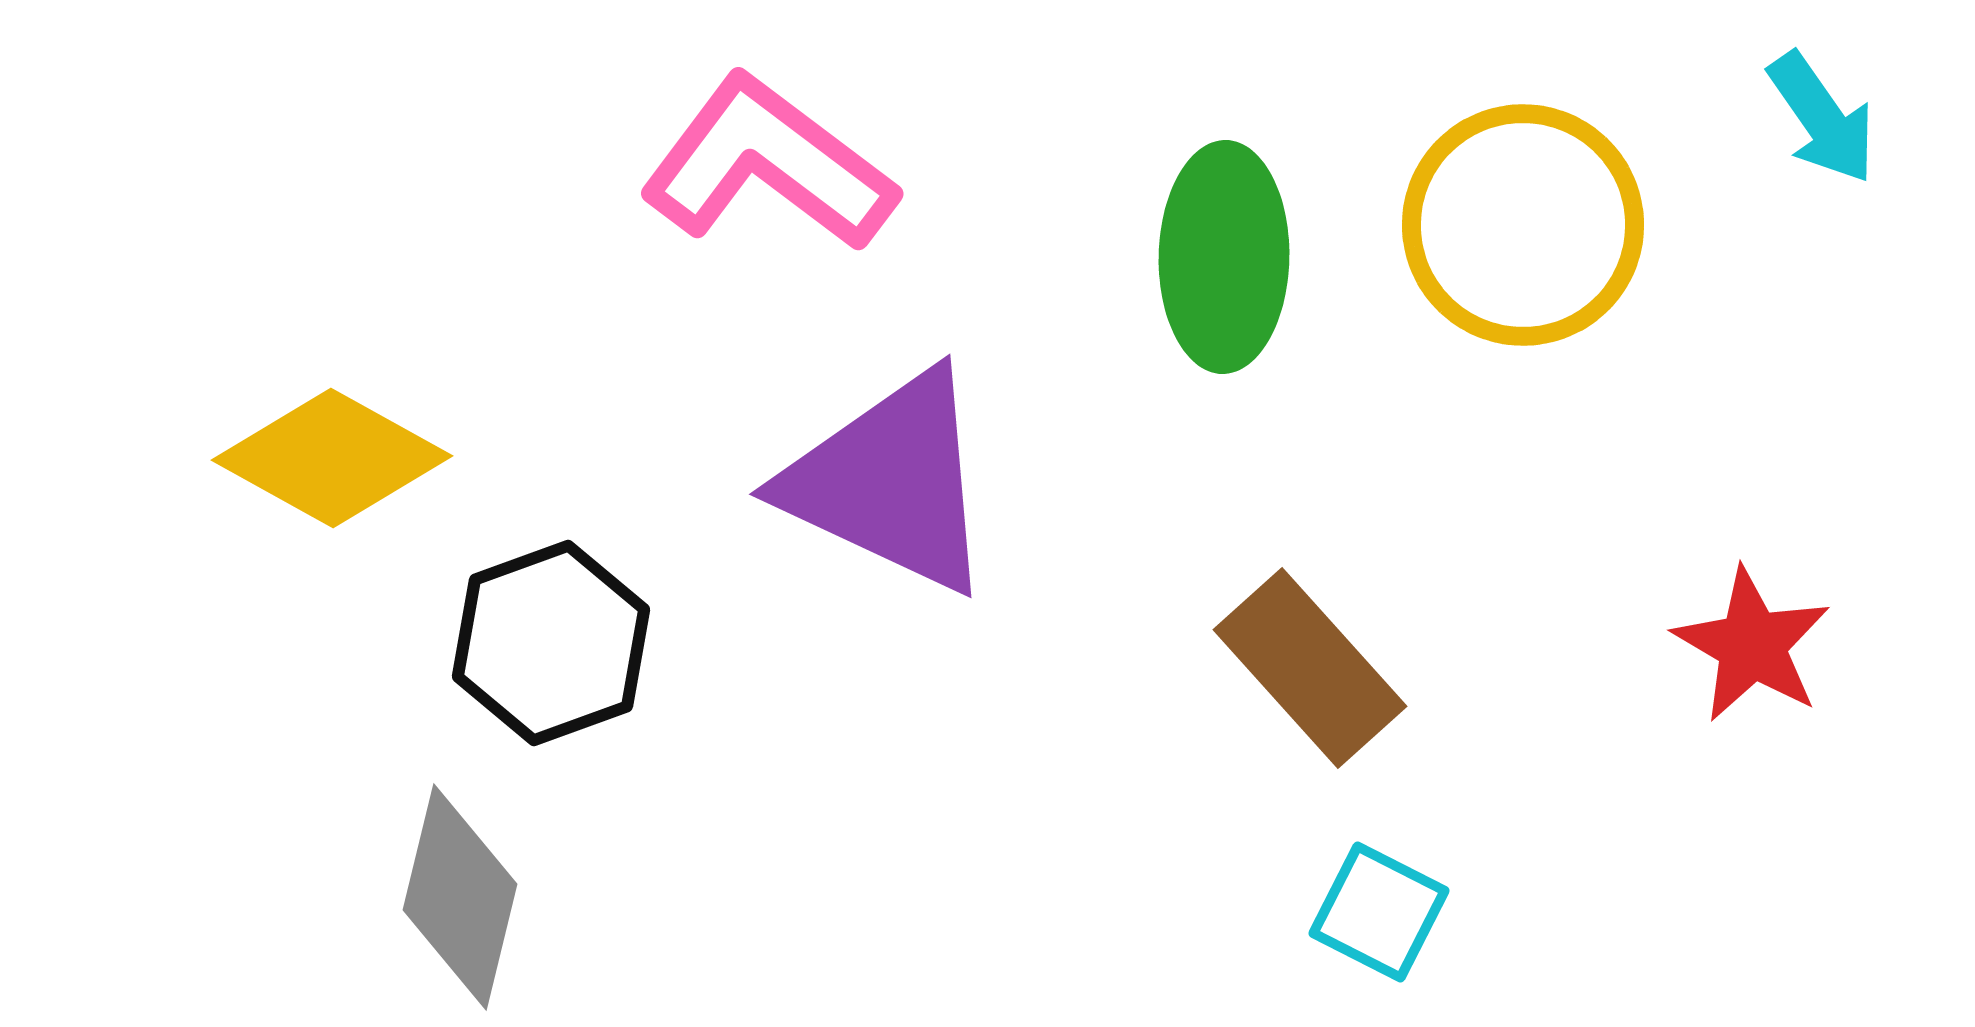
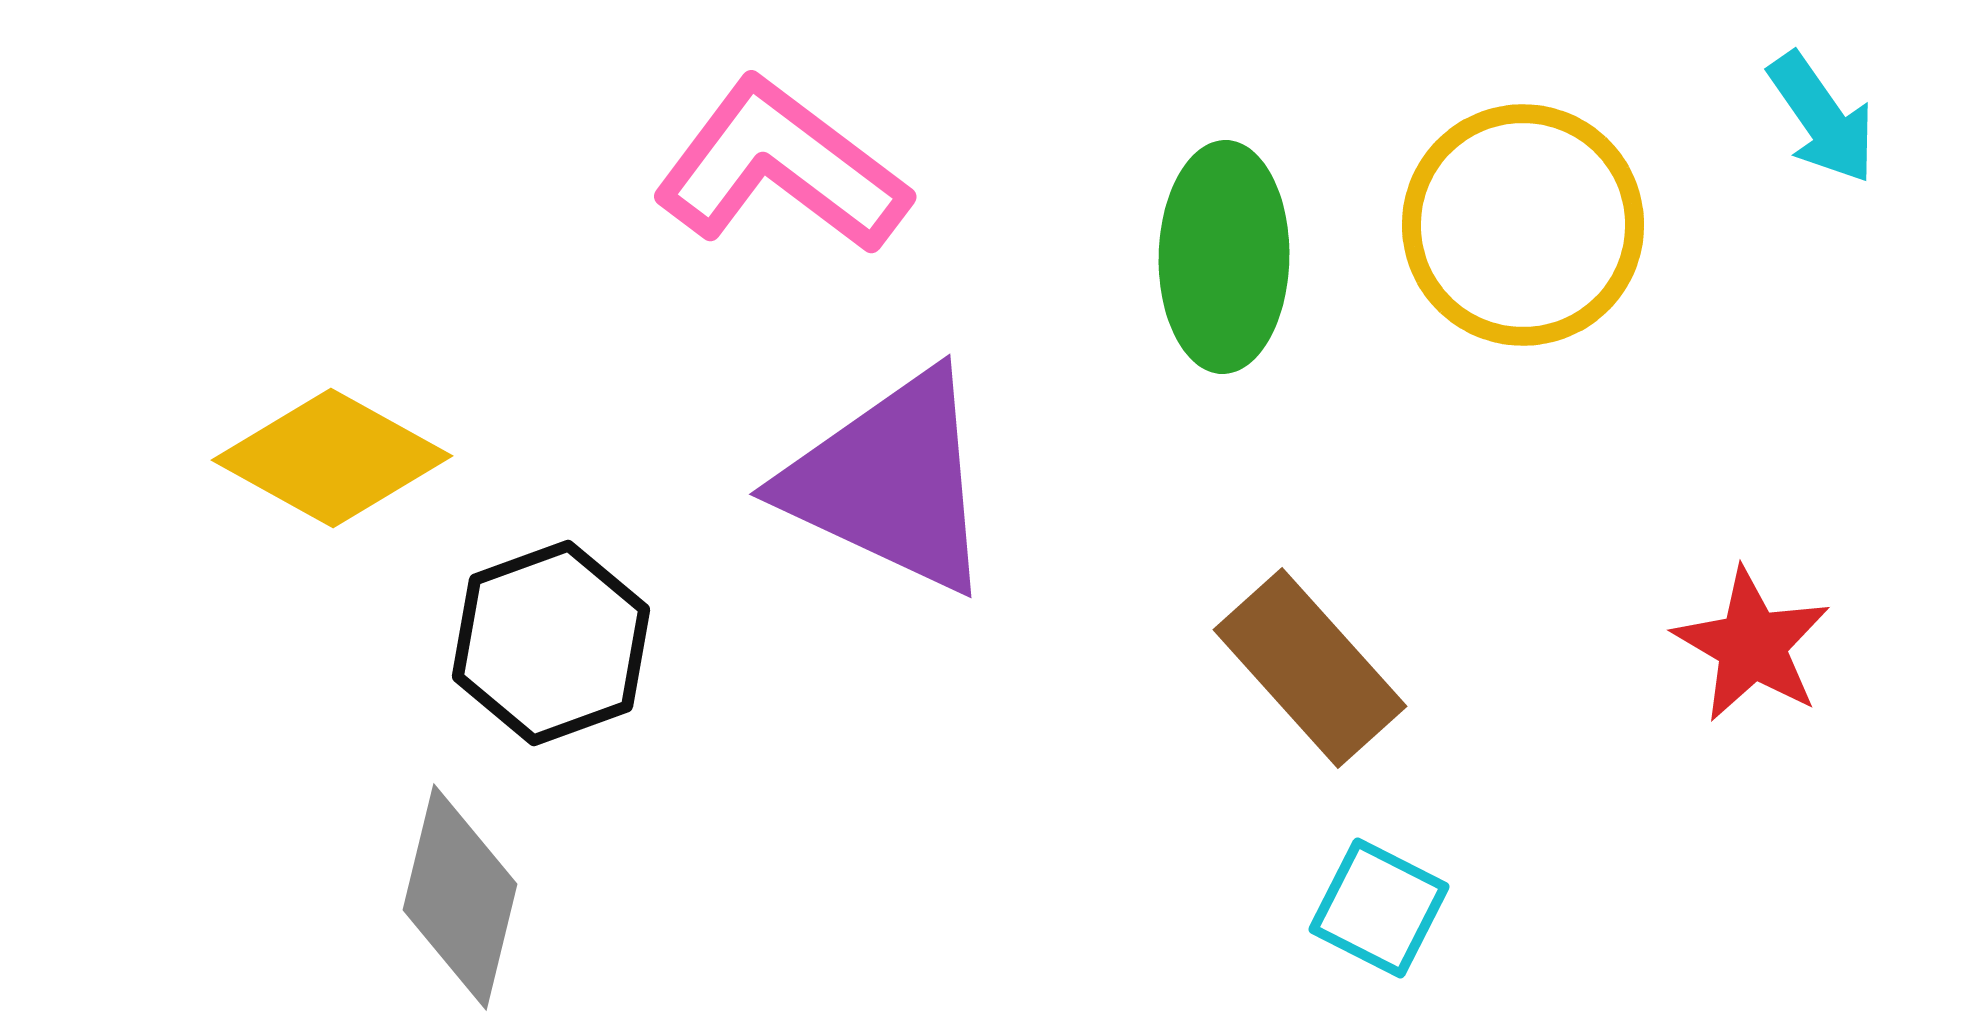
pink L-shape: moved 13 px right, 3 px down
cyan square: moved 4 px up
